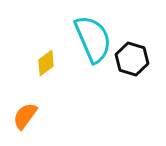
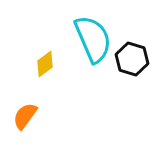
yellow diamond: moved 1 px left, 1 px down
